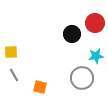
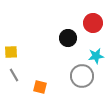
red circle: moved 2 px left
black circle: moved 4 px left, 4 px down
gray circle: moved 2 px up
